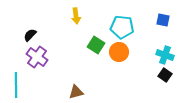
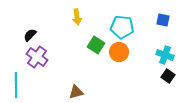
yellow arrow: moved 1 px right, 1 px down
black square: moved 3 px right, 1 px down
